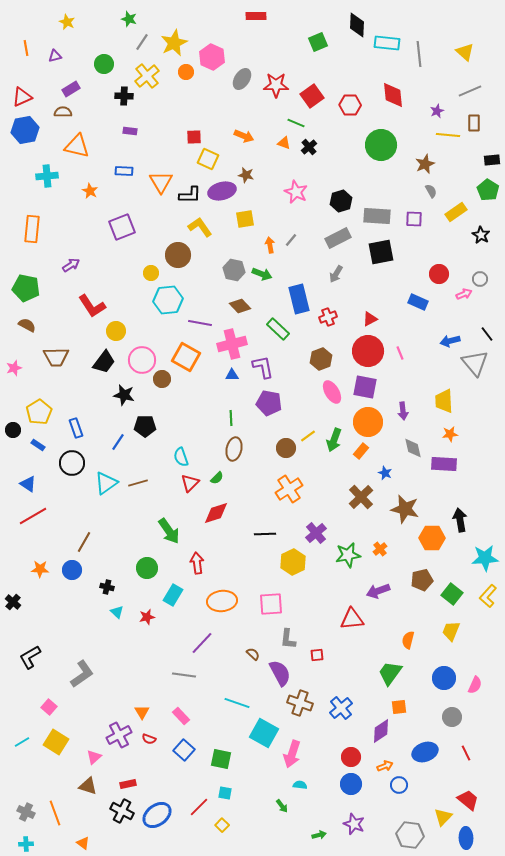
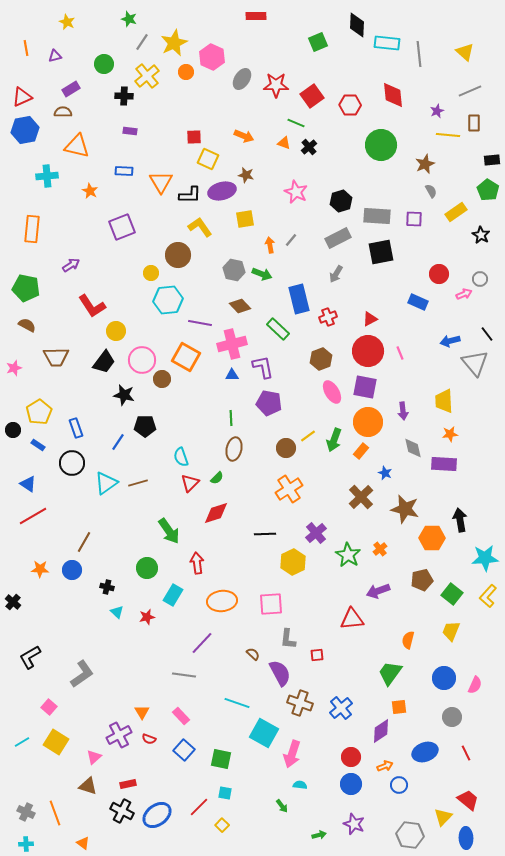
green star at (348, 555): rotated 30 degrees counterclockwise
